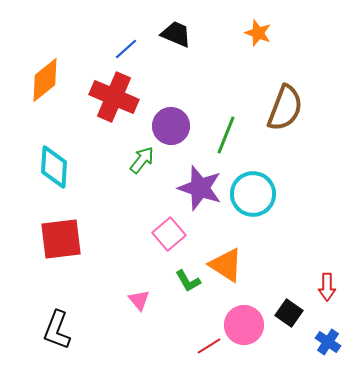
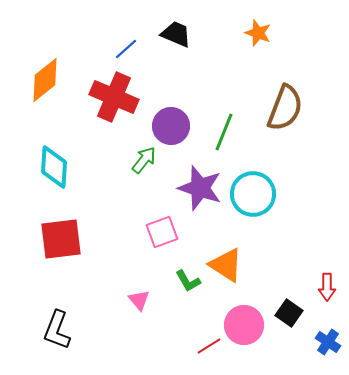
green line: moved 2 px left, 3 px up
green arrow: moved 2 px right
pink square: moved 7 px left, 2 px up; rotated 20 degrees clockwise
